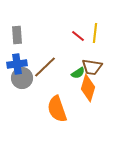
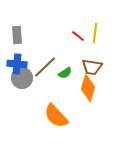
blue cross: rotated 12 degrees clockwise
green semicircle: moved 13 px left
orange semicircle: moved 1 px left, 7 px down; rotated 24 degrees counterclockwise
